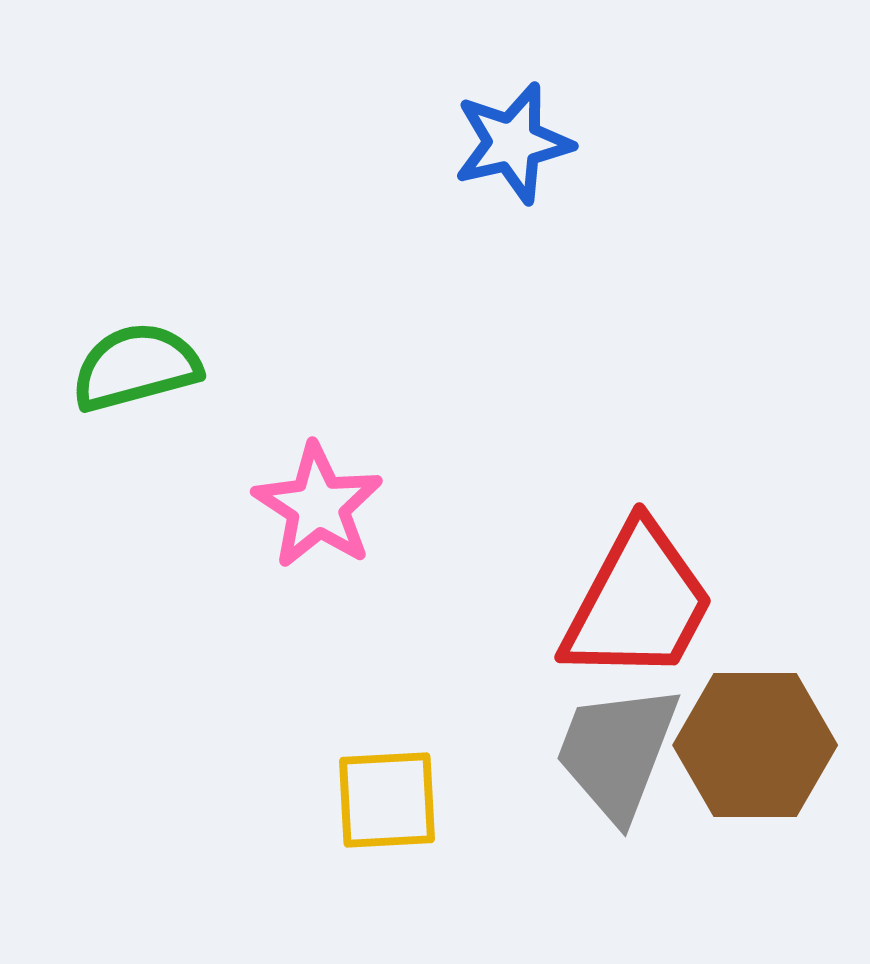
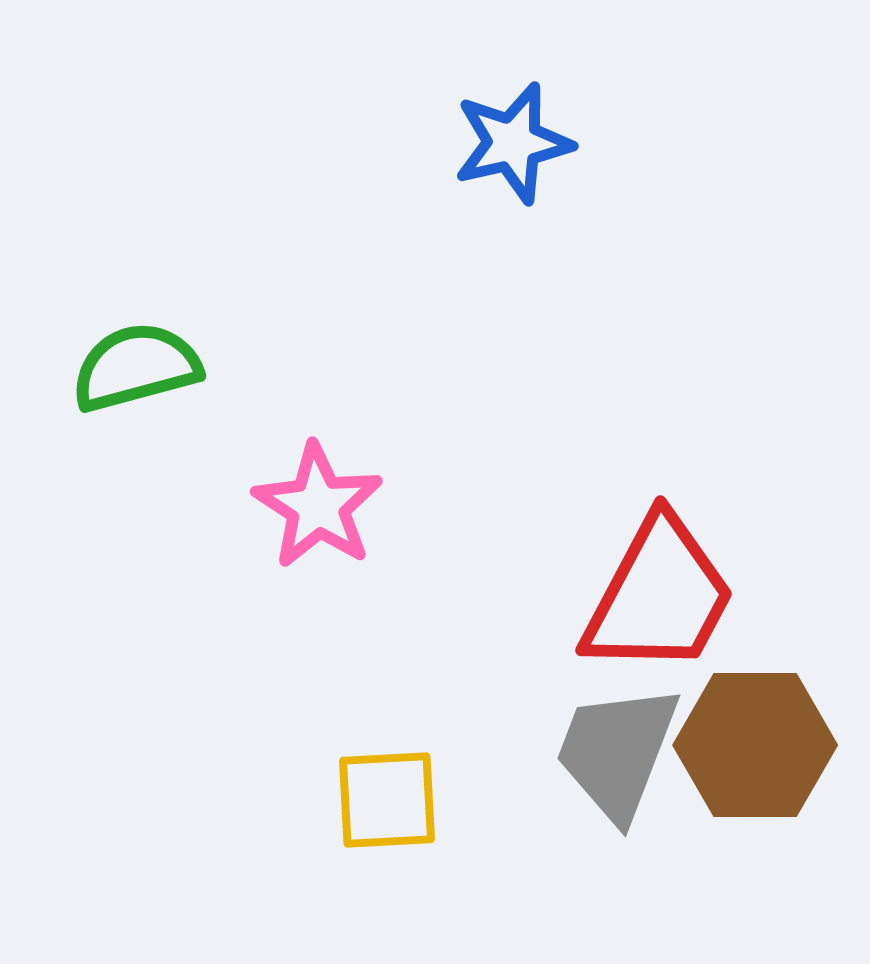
red trapezoid: moved 21 px right, 7 px up
